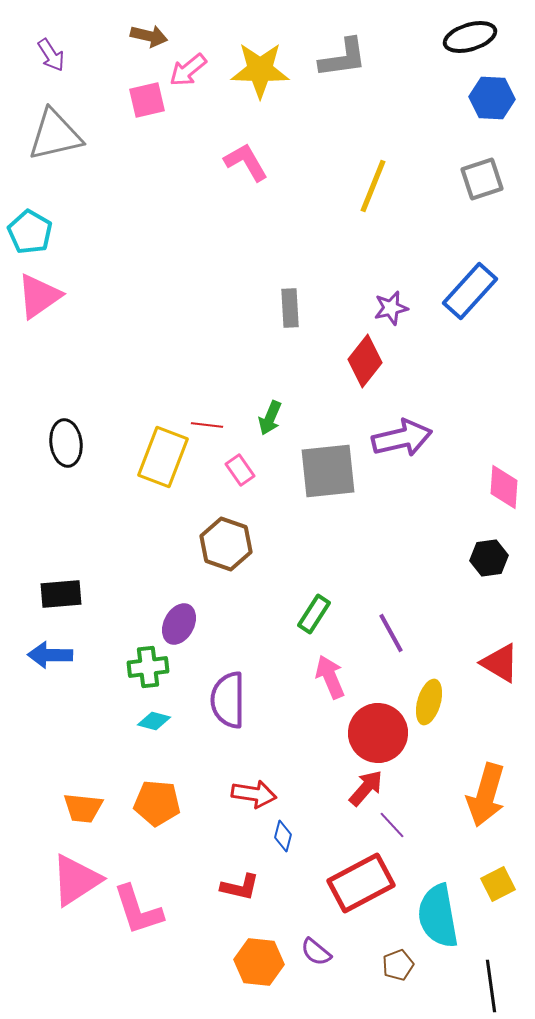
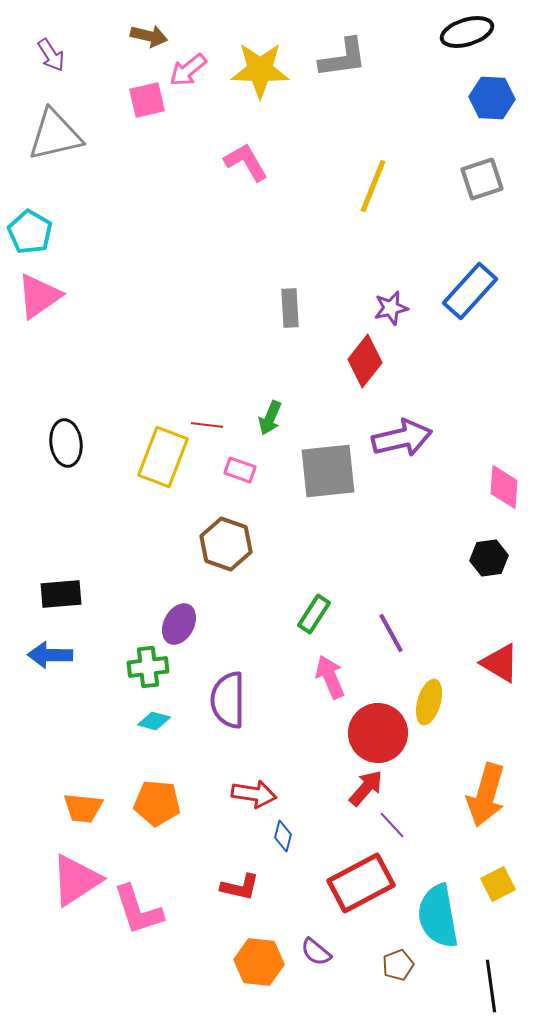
black ellipse at (470, 37): moved 3 px left, 5 px up
pink rectangle at (240, 470): rotated 36 degrees counterclockwise
